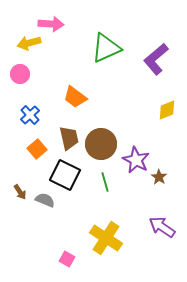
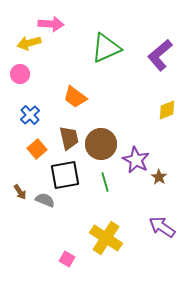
purple L-shape: moved 4 px right, 4 px up
black square: rotated 36 degrees counterclockwise
